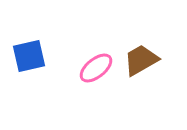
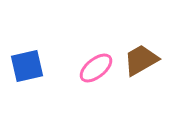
blue square: moved 2 px left, 10 px down
